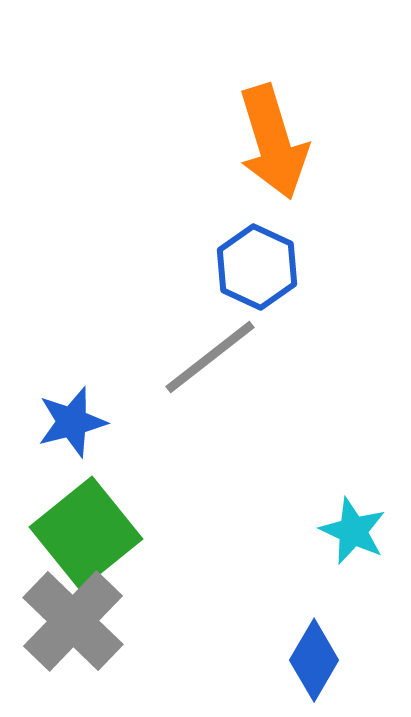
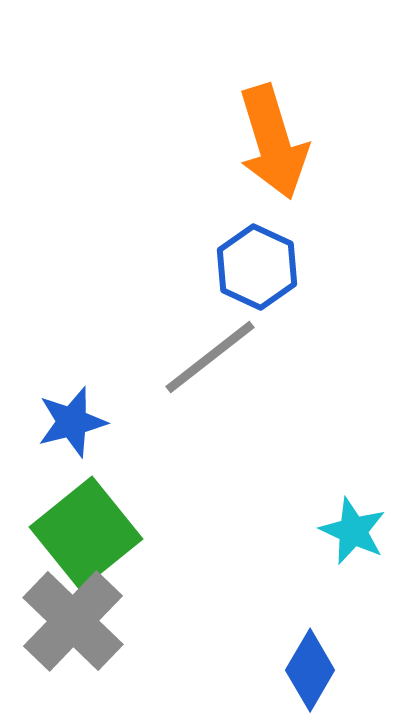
blue diamond: moved 4 px left, 10 px down
